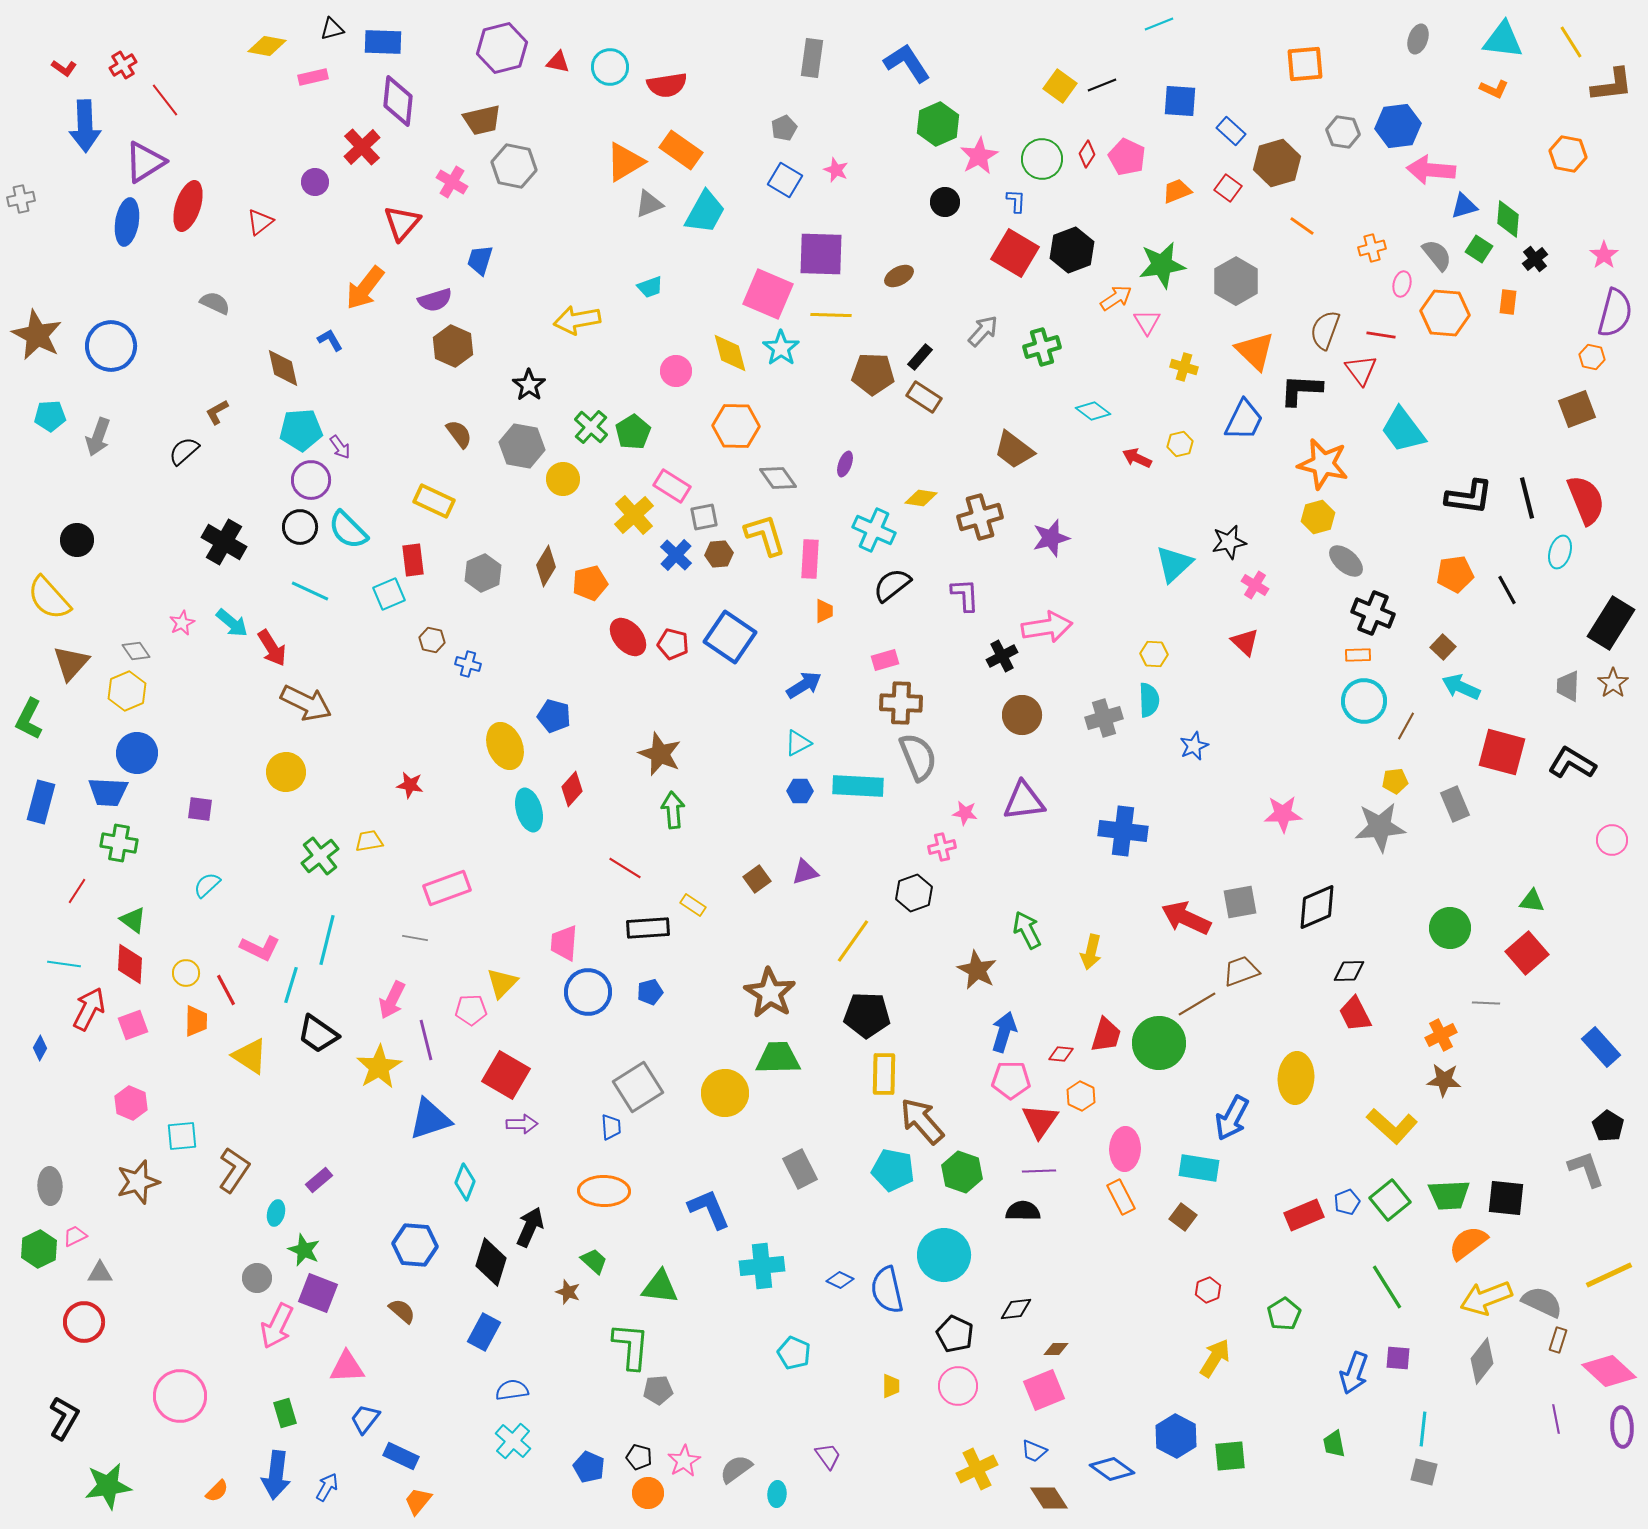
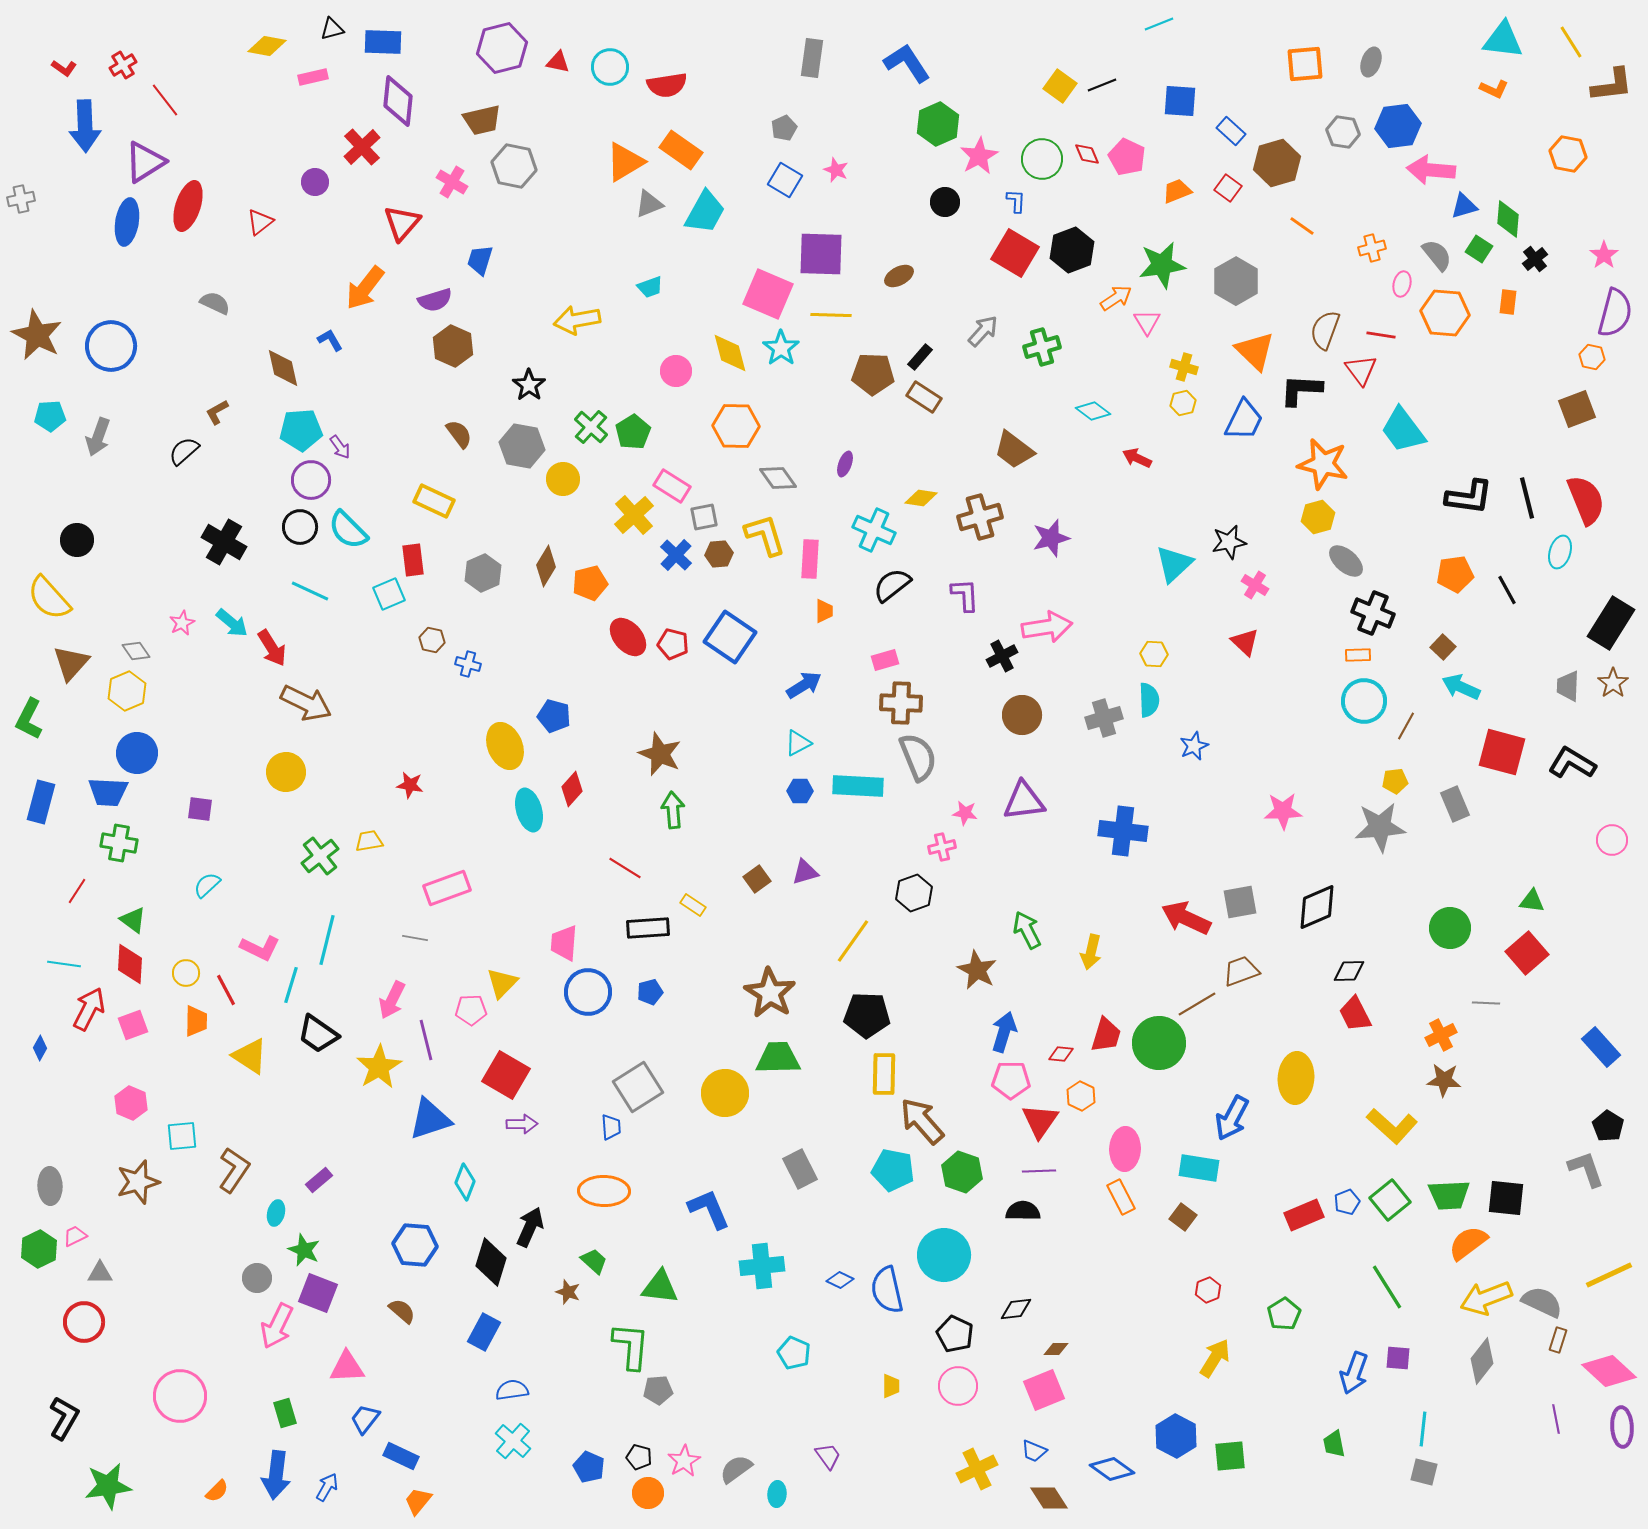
gray ellipse at (1418, 39): moved 47 px left, 23 px down
red diamond at (1087, 154): rotated 56 degrees counterclockwise
yellow hexagon at (1180, 444): moved 3 px right, 41 px up
pink star at (1283, 814): moved 3 px up
